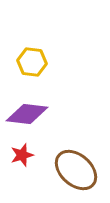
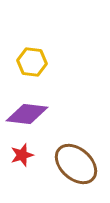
brown ellipse: moved 6 px up
